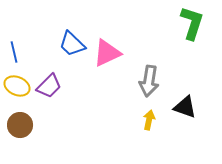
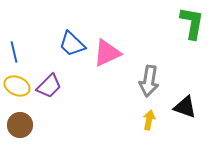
green L-shape: rotated 8 degrees counterclockwise
